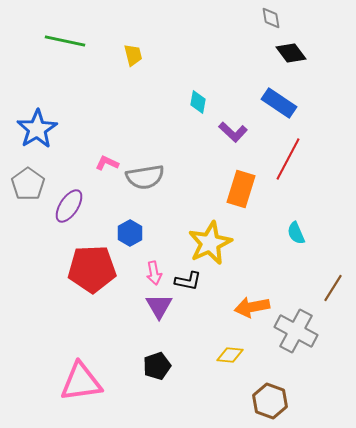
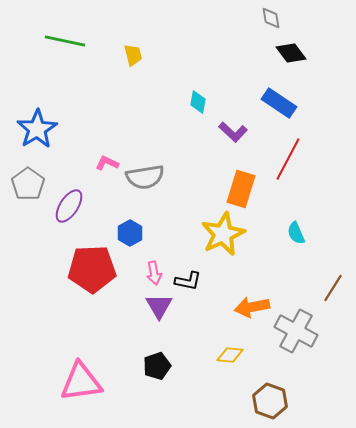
yellow star: moved 13 px right, 9 px up
